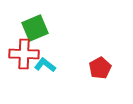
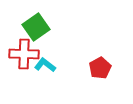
green square: moved 1 px right, 1 px up; rotated 12 degrees counterclockwise
